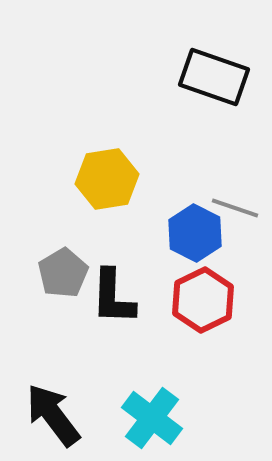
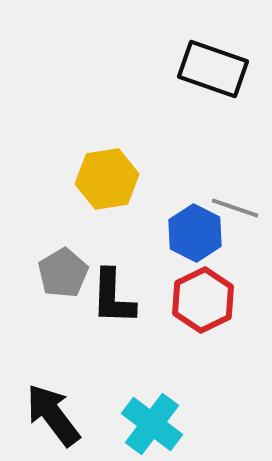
black rectangle: moved 1 px left, 8 px up
cyan cross: moved 6 px down
